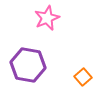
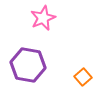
pink star: moved 4 px left
